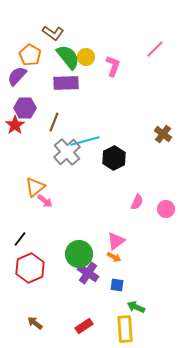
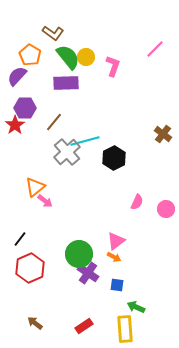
brown line: rotated 18 degrees clockwise
